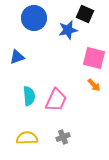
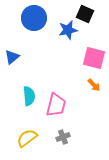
blue triangle: moved 5 px left; rotated 21 degrees counterclockwise
pink trapezoid: moved 5 px down; rotated 10 degrees counterclockwise
yellow semicircle: rotated 35 degrees counterclockwise
